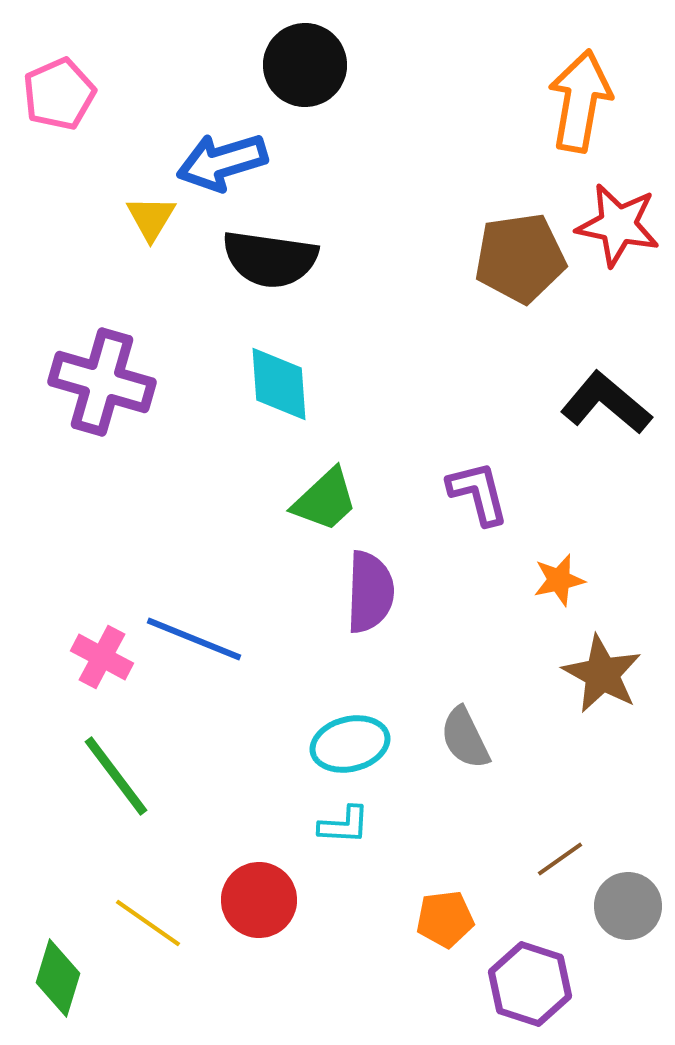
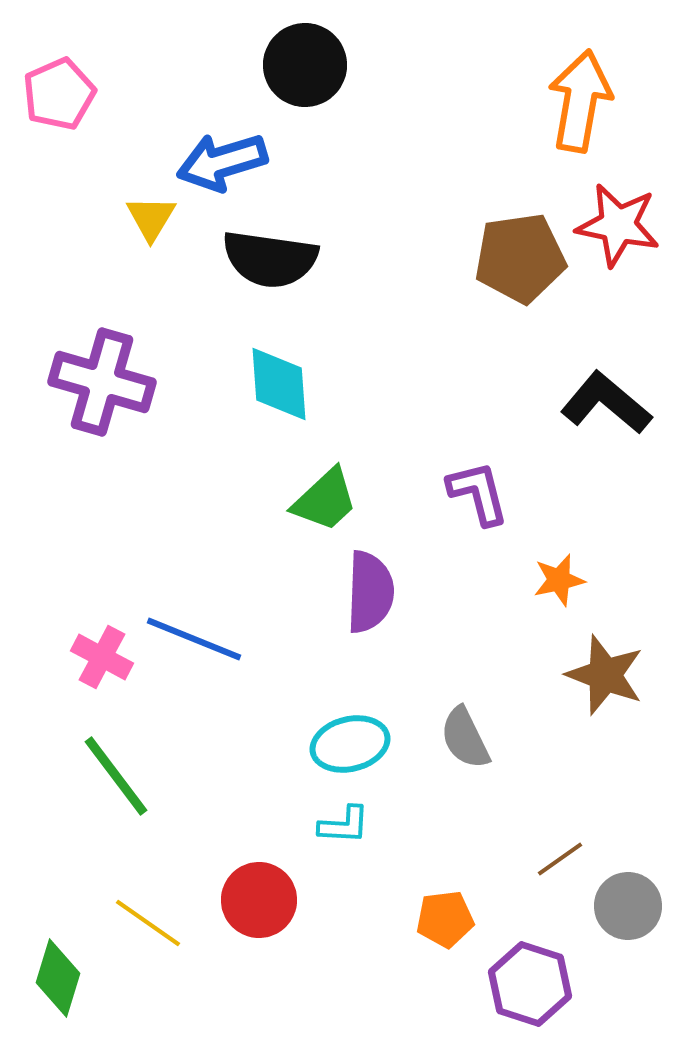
brown star: moved 3 px right, 1 px down; rotated 8 degrees counterclockwise
